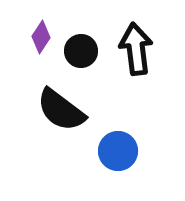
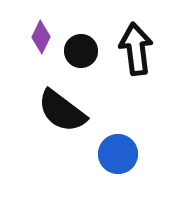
purple diamond: rotated 8 degrees counterclockwise
black semicircle: moved 1 px right, 1 px down
blue circle: moved 3 px down
